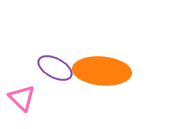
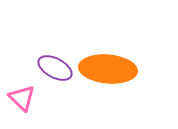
orange ellipse: moved 6 px right, 2 px up
